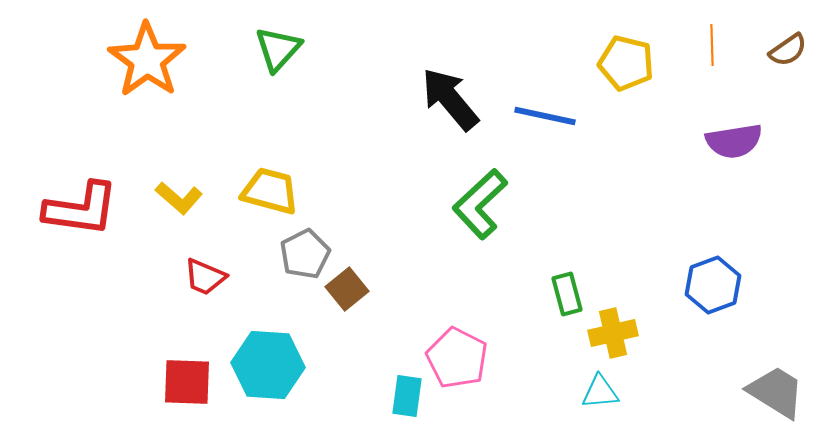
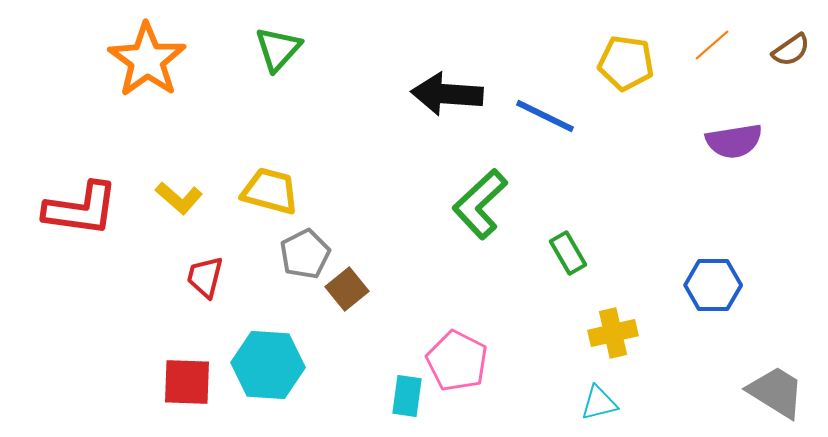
orange line: rotated 51 degrees clockwise
brown semicircle: moved 3 px right
yellow pentagon: rotated 6 degrees counterclockwise
black arrow: moved 3 px left, 5 px up; rotated 46 degrees counterclockwise
blue line: rotated 14 degrees clockwise
red trapezoid: rotated 81 degrees clockwise
blue hexagon: rotated 20 degrees clockwise
green rectangle: moved 1 px right, 41 px up; rotated 15 degrees counterclockwise
pink pentagon: moved 3 px down
cyan triangle: moved 1 px left, 11 px down; rotated 9 degrees counterclockwise
